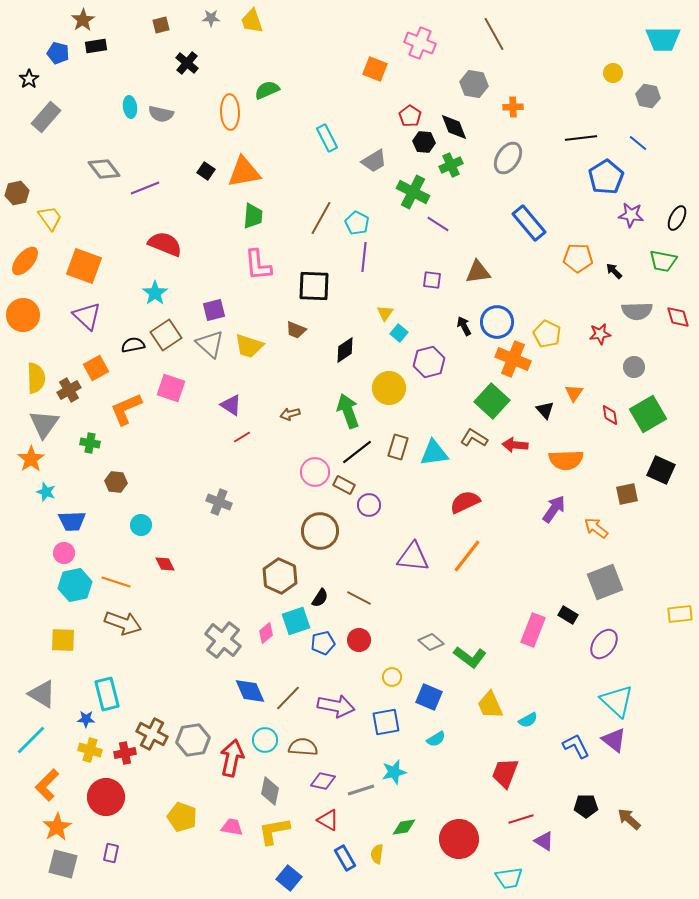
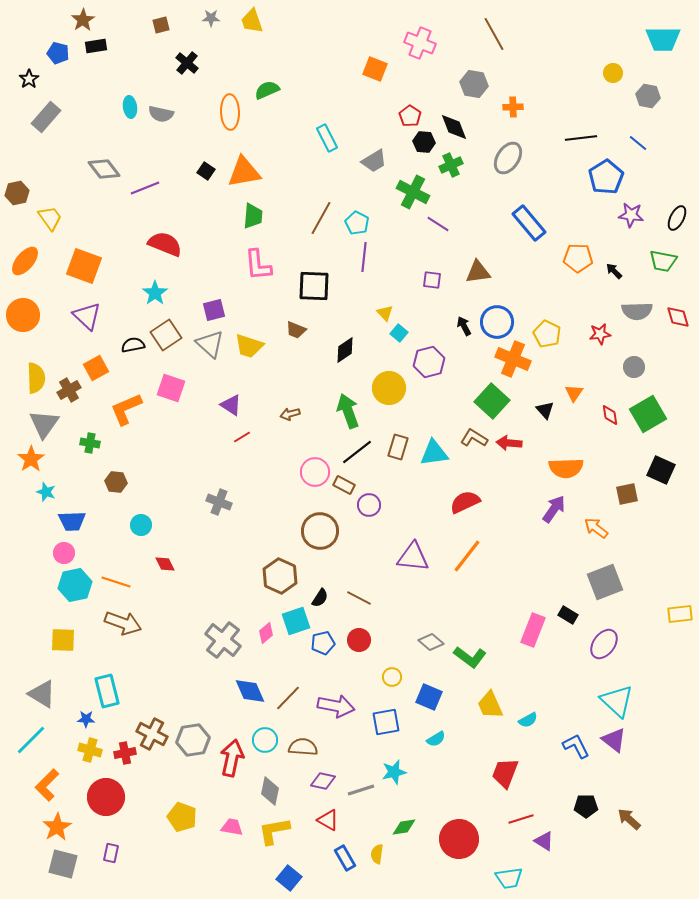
yellow triangle at (385, 313): rotated 18 degrees counterclockwise
red arrow at (515, 445): moved 6 px left, 2 px up
orange semicircle at (566, 460): moved 8 px down
cyan rectangle at (107, 694): moved 3 px up
